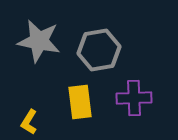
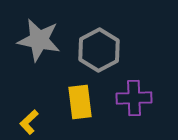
gray star: moved 1 px up
gray hexagon: rotated 18 degrees counterclockwise
yellow L-shape: rotated 15 degrees clockwise
